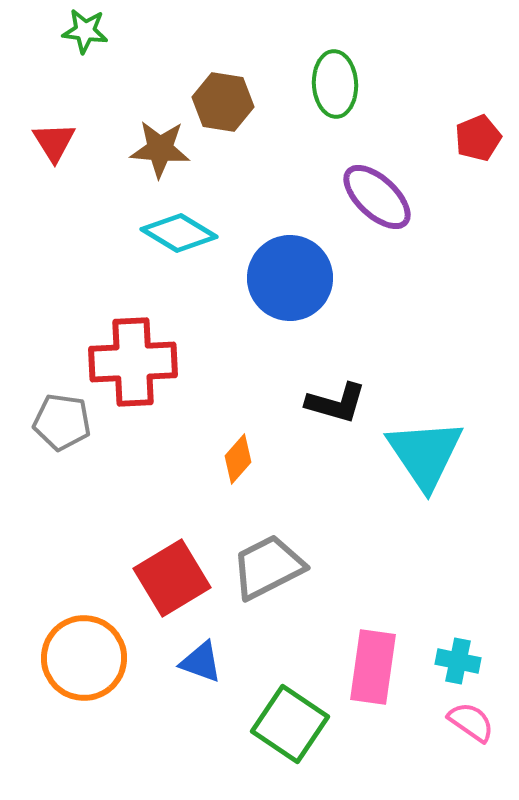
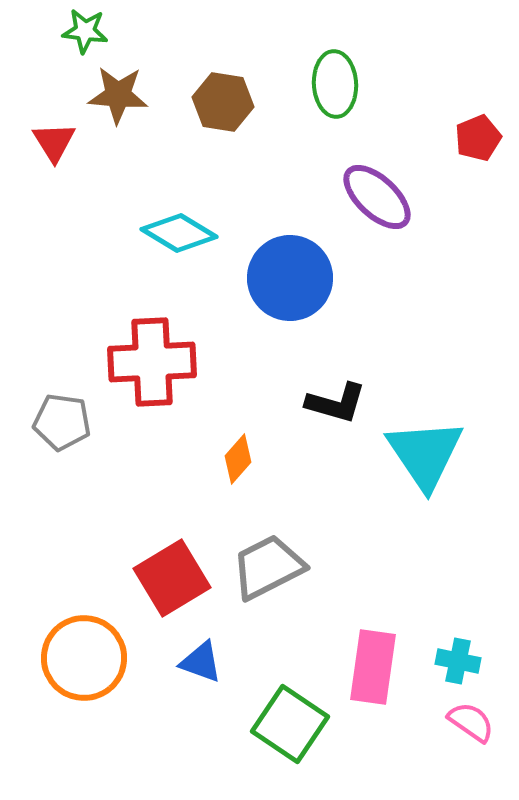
brown star: moved 42 px left, 54 px up
red cross: moved 19 px right
